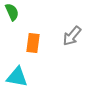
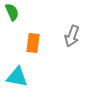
gray arrow: rotated 20 degrees counterclockwise
